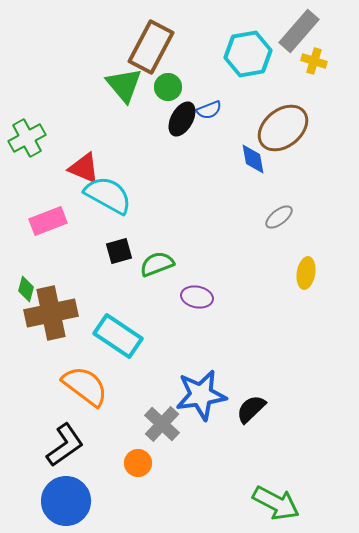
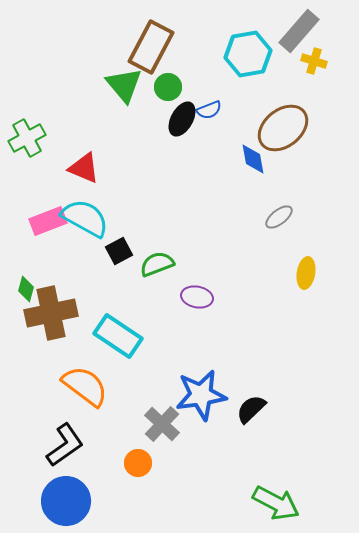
cyan semicircle: moved 23 px left, 23 px down
black square: rotated 12 degrees counterclockwise
